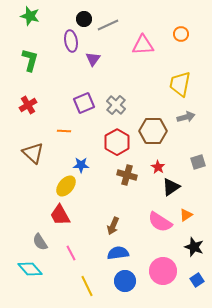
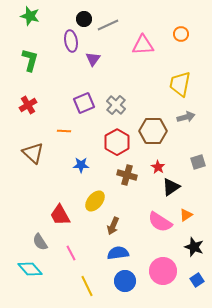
yellow ellipse: moved 29 px right, 15 px down
